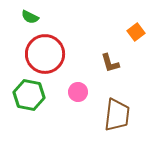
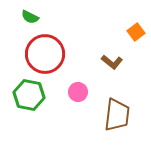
brown L-shape: moved 2 px right, 1 px up; rotated 35 degrees counterclockwise
